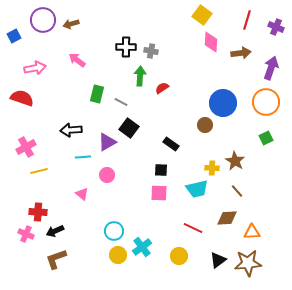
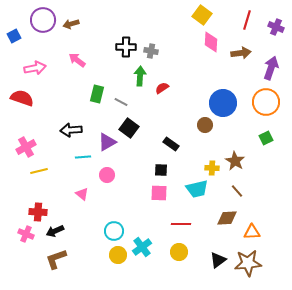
red line at (193, 228): moved 12 px left, 4 px up; rotated 24 degrees counterclockwise
yellow circle at (179, 256): moved 4 px up
